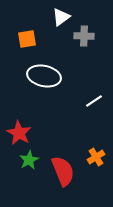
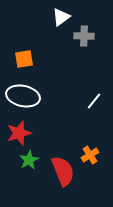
orange square: moved 3 px left, 20 px down
white ellipse: moved 21 px left, 20 px down
white line: rotated 18 degrees counterclockwise
red star: rotated 25 degrees clockwise
orange cross: moved 6 px left, 2 px up
